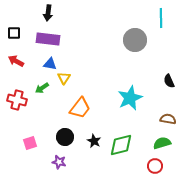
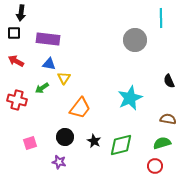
black arrow: moved 27 px left
blue triangle: moved 1 px left
